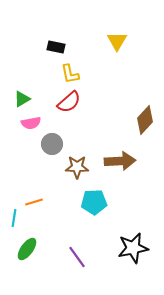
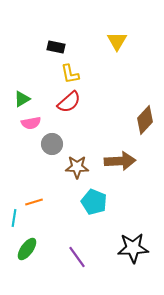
cyan pentagon: rotated 25 degrees clockwise
black star: rotated 8 degrees clockwise
